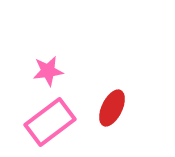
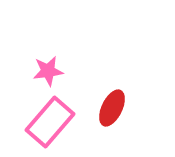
pink rectangle: rotated 12 degrees counterclockwise
